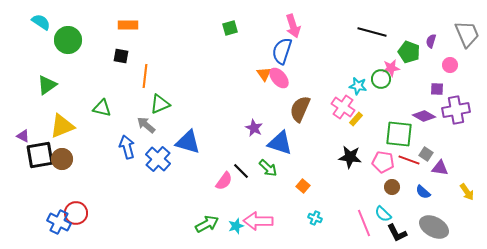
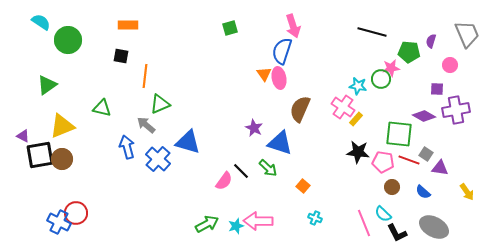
green pentagon at (409, 52): rotated 15 degrees counterclockwise
pink ellipse at (279, 78): rotated 30 degrees clockwise
black star at (350, 157): moved 8 px right, 5 px up
